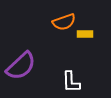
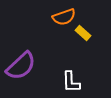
orange semicircle: moved 5 px up
yellow rectangle: moved 2 px left, 1 px up; rotated 42 degrees clockwise
